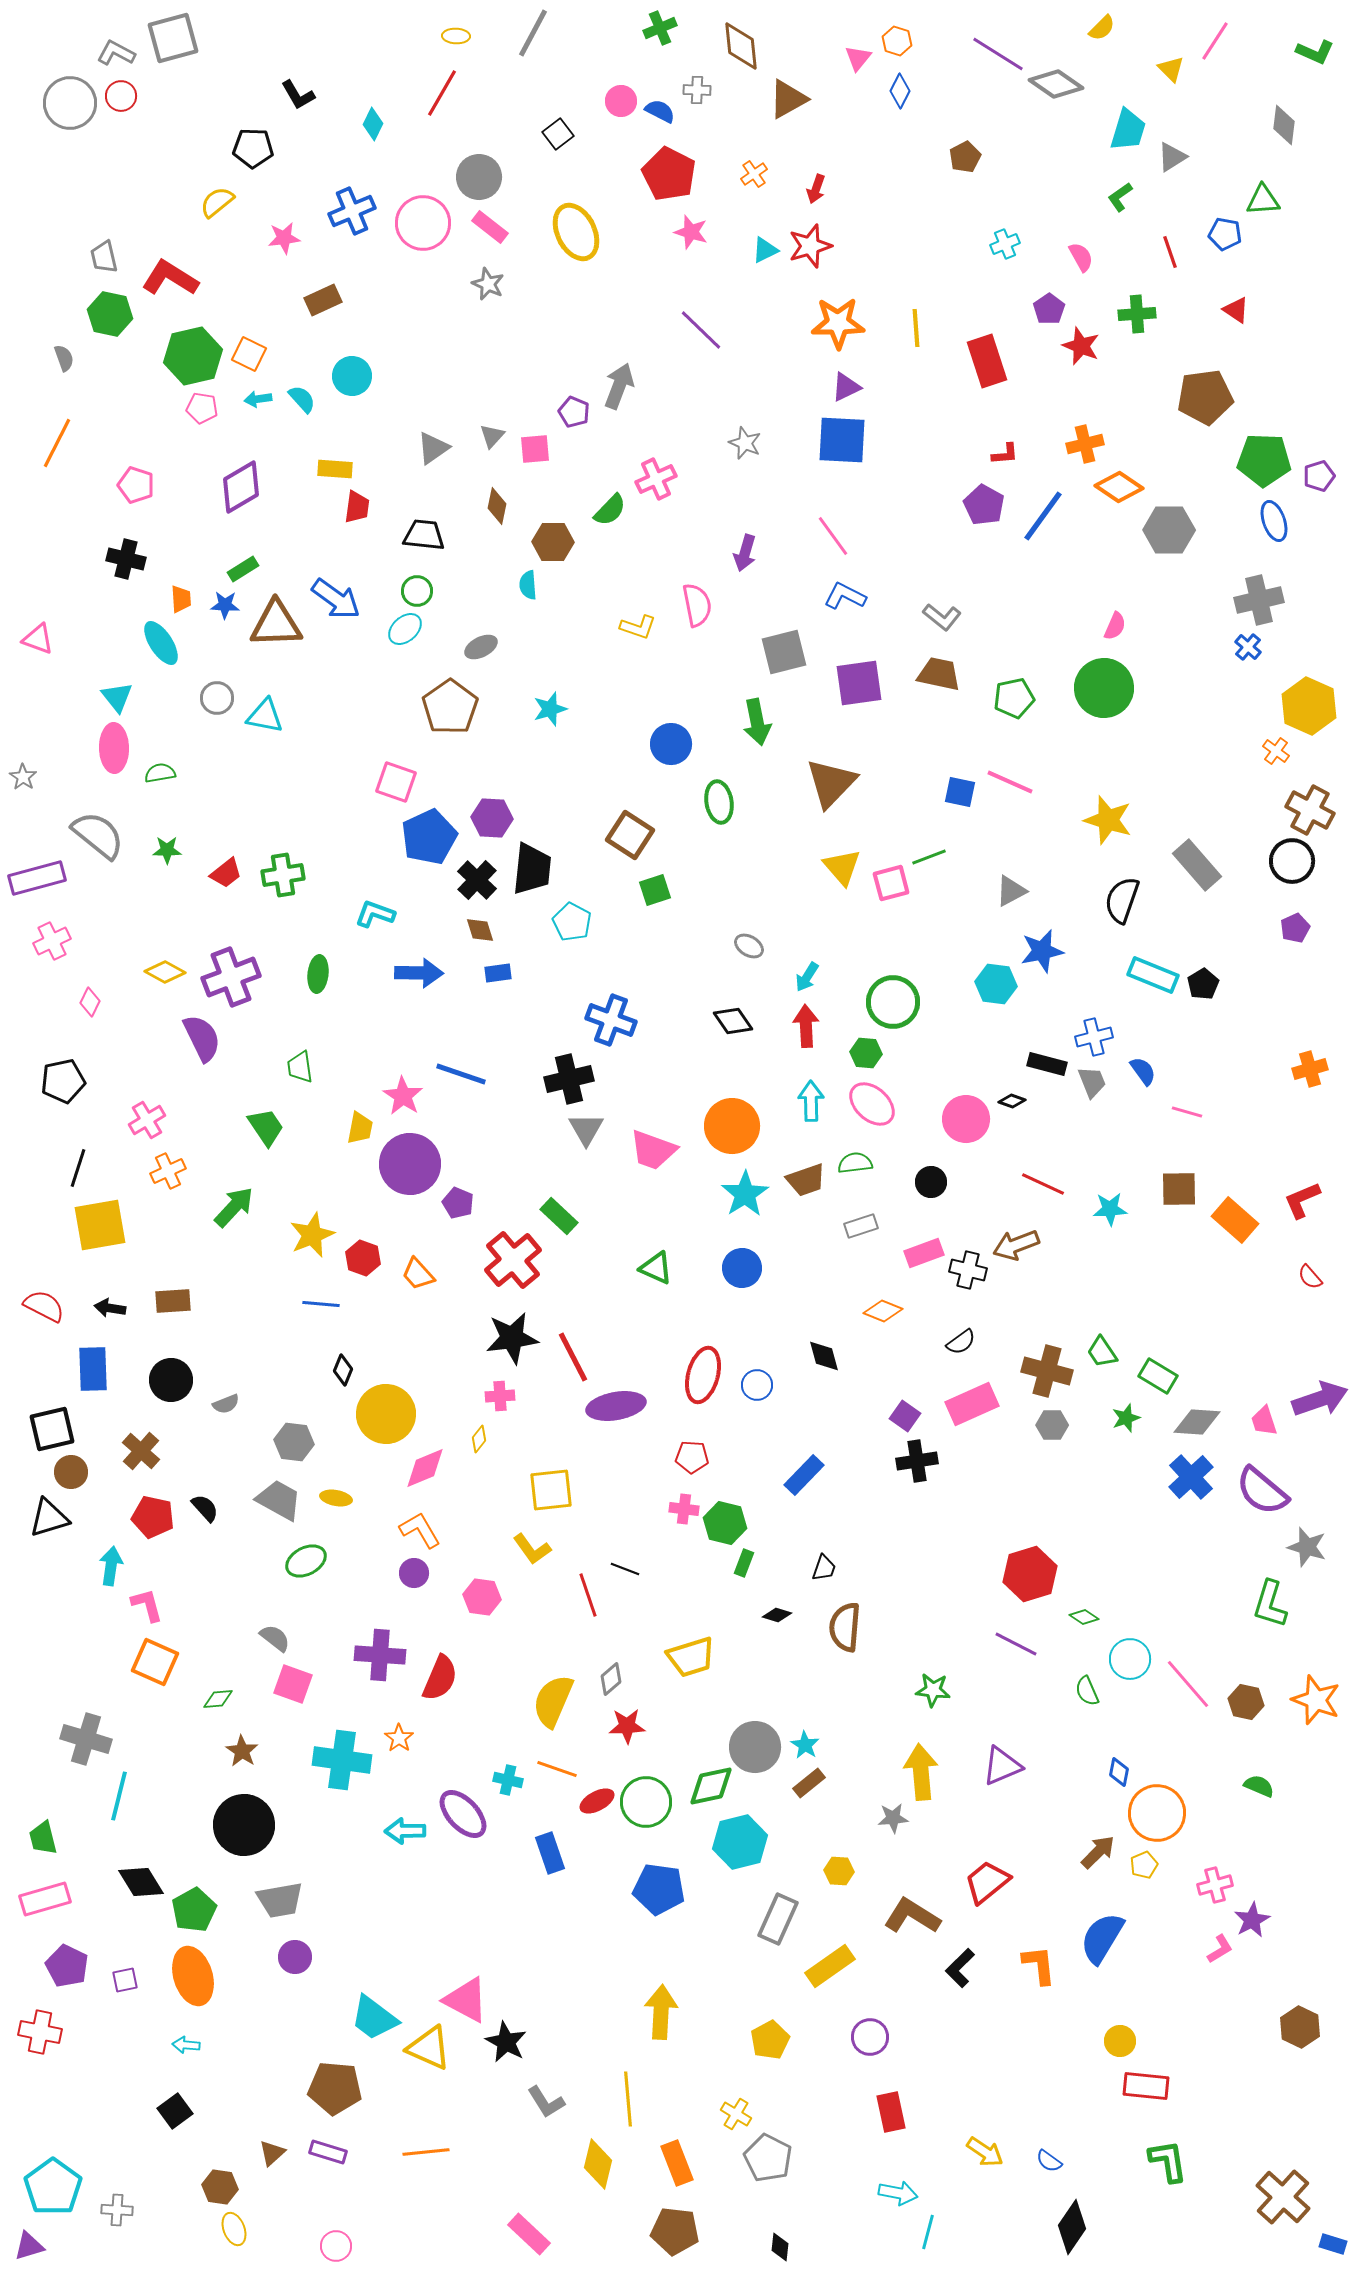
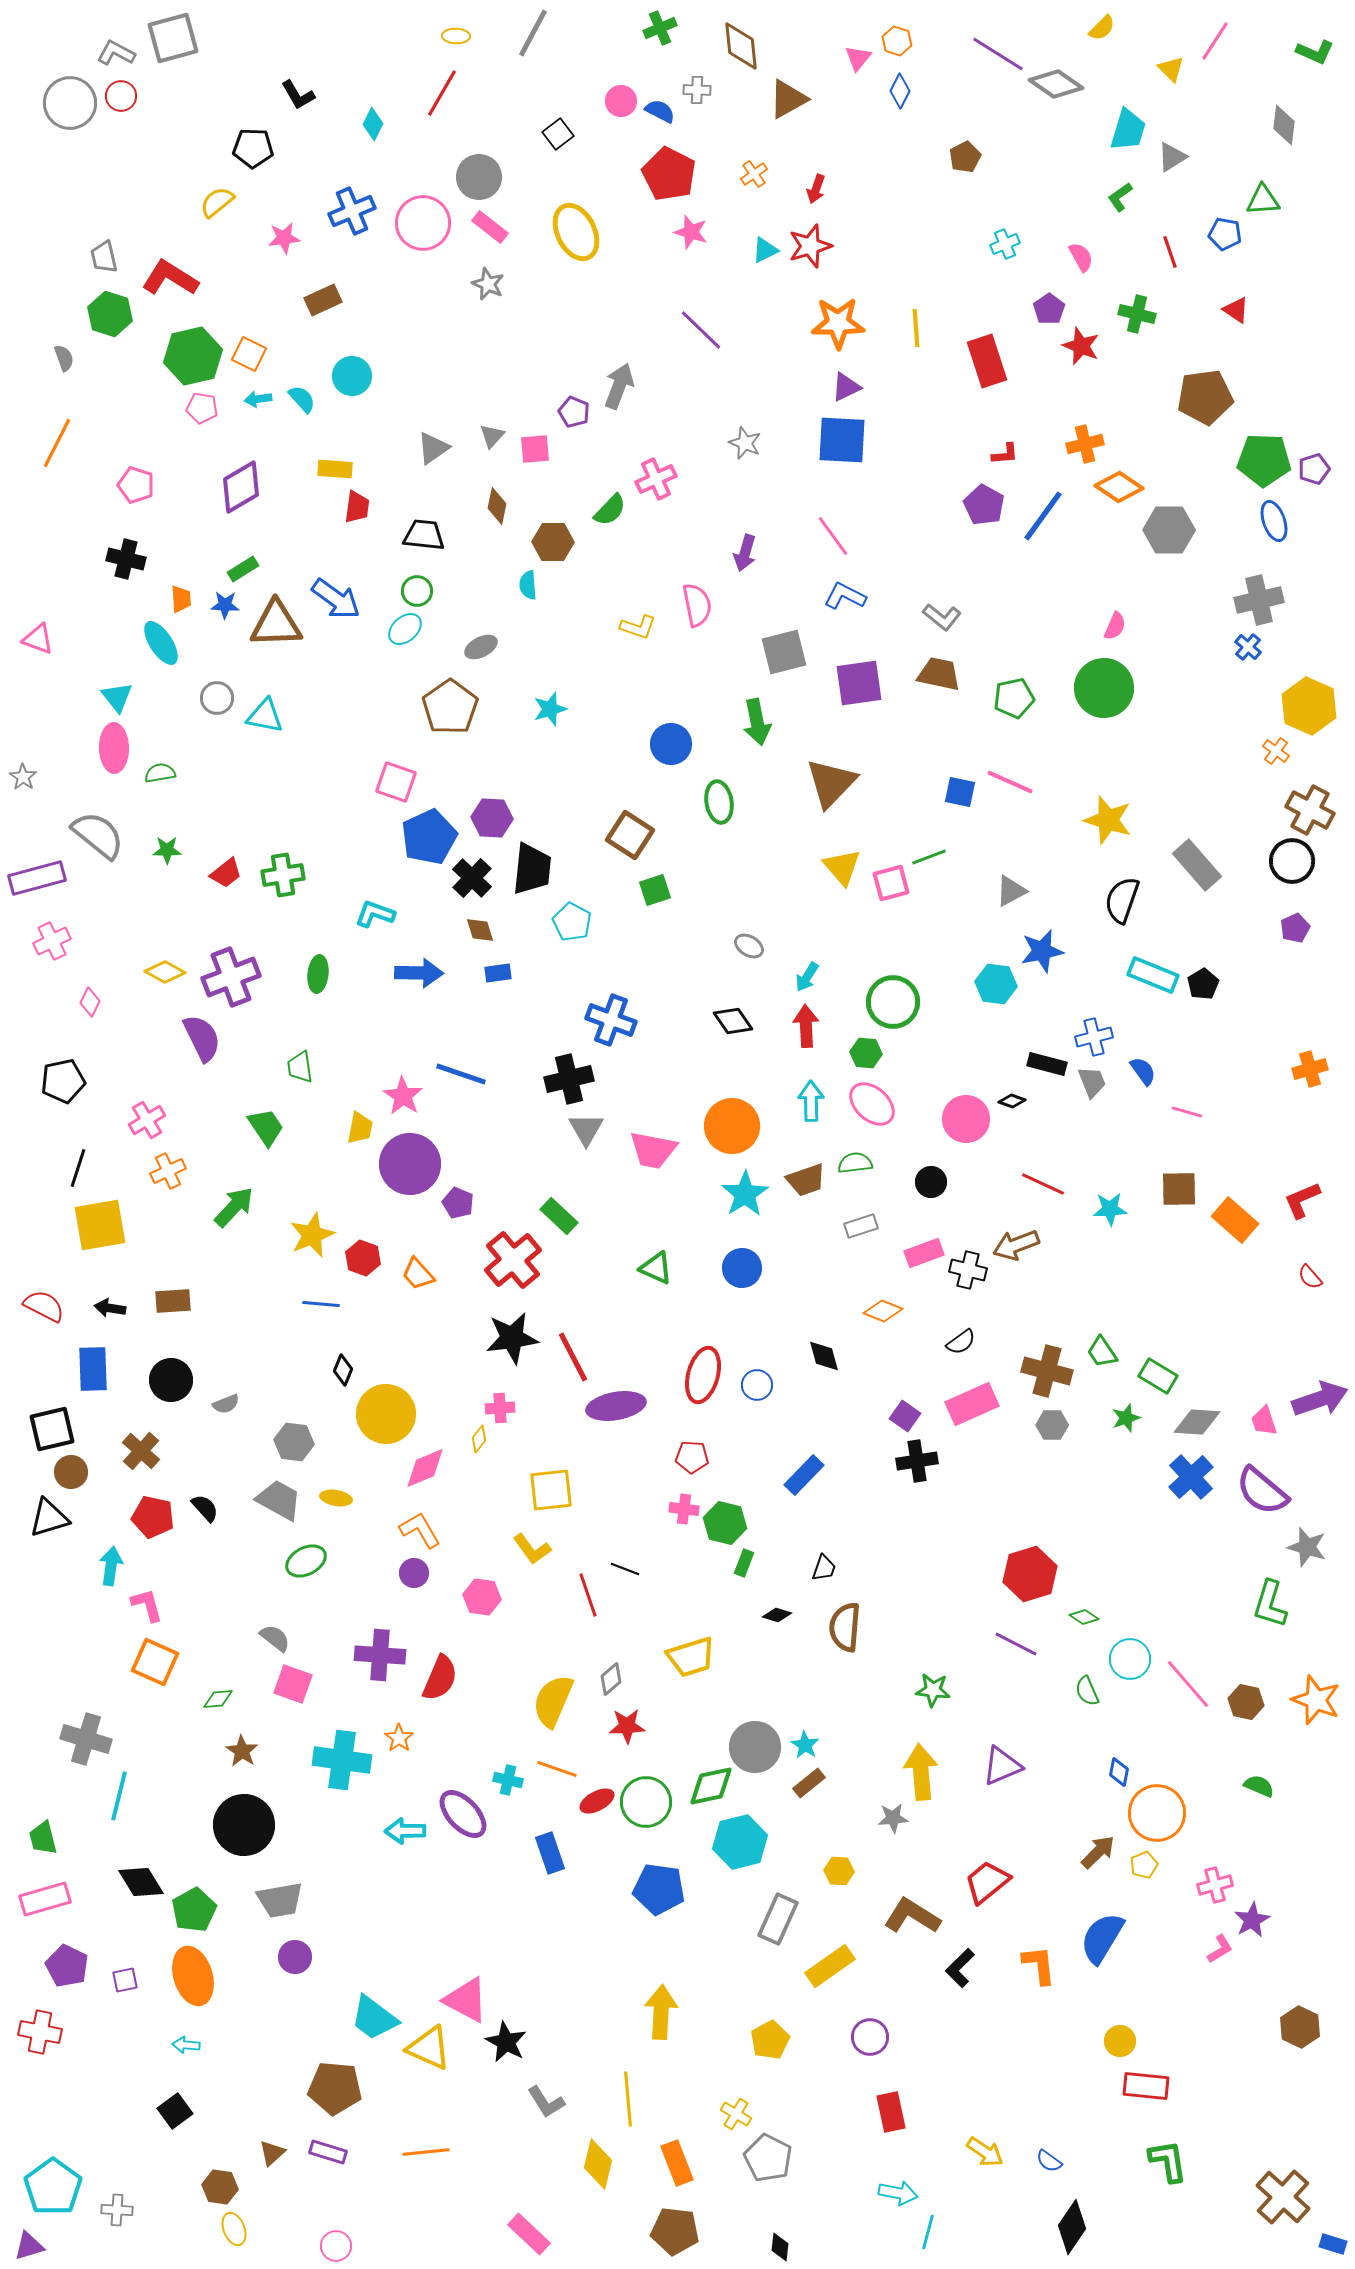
green hexagon at (110, 314): rotated 6 degrees clockwise
green cross at (1137, 314): rotated 18 degrees clockwise
purple pentagon at (1319, 476): moved 5 px left, 7 px up
black cross at (477, 880): moved 5 px left, 2 px up
pink trapezoid at (653, 1150): rotated 9 degrees counterclockwise
pink cross at (500, 1396): moved 12 px down
